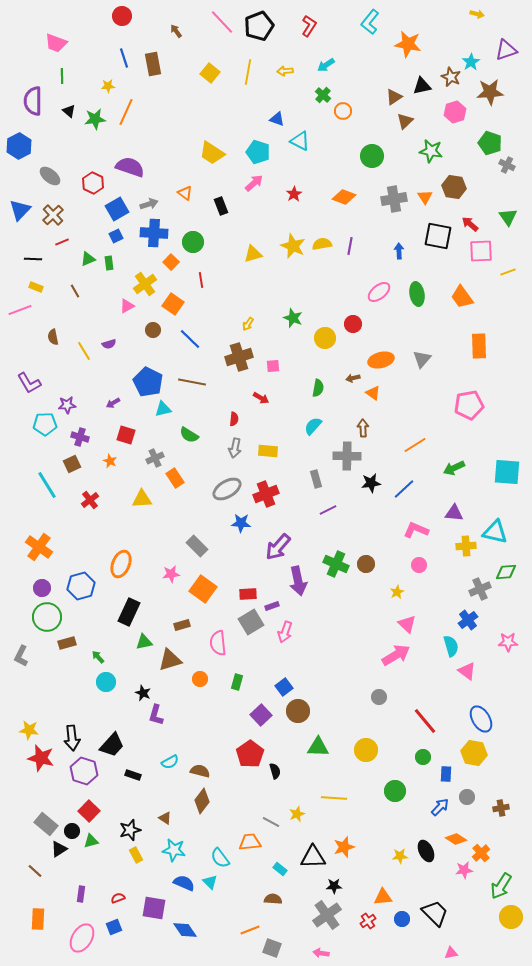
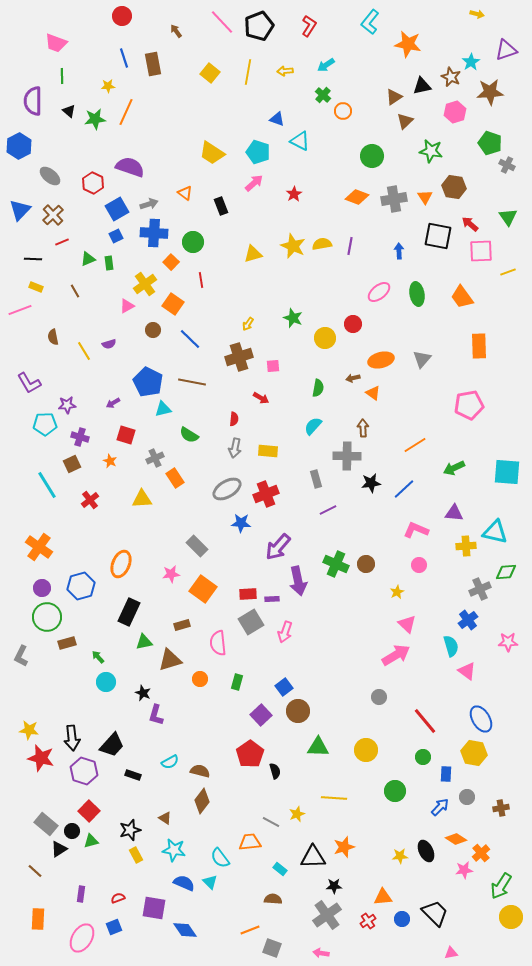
orange diamond at (344, 197): moved 13 px right
purple rectangle at (272, 606): moved 7 px up; rotated 16 degrees clockwise
